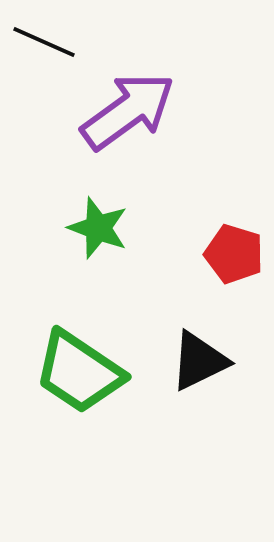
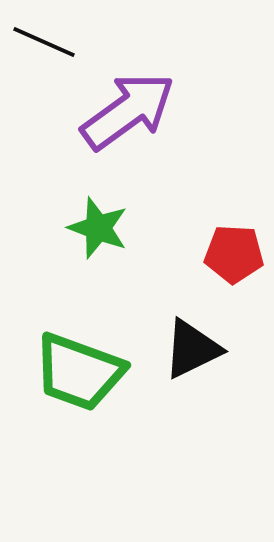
red pentagon: rotated 14 degrees counterclockwise
black triangle: moved 7 px left, 12 px up
green trapezoid: rotated 14 degrees counterclockwise
